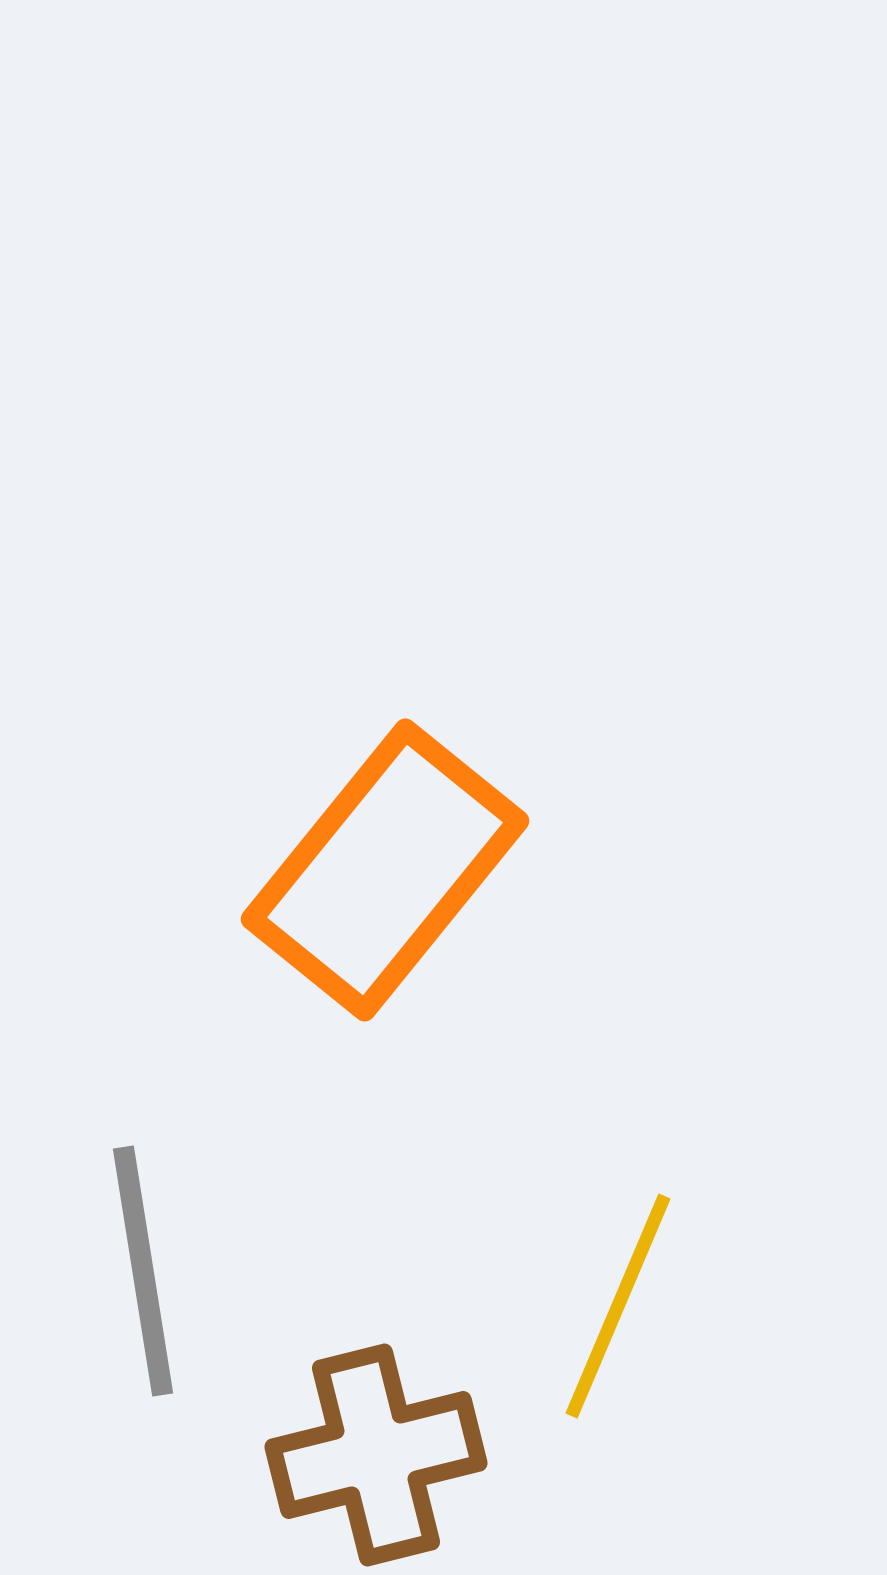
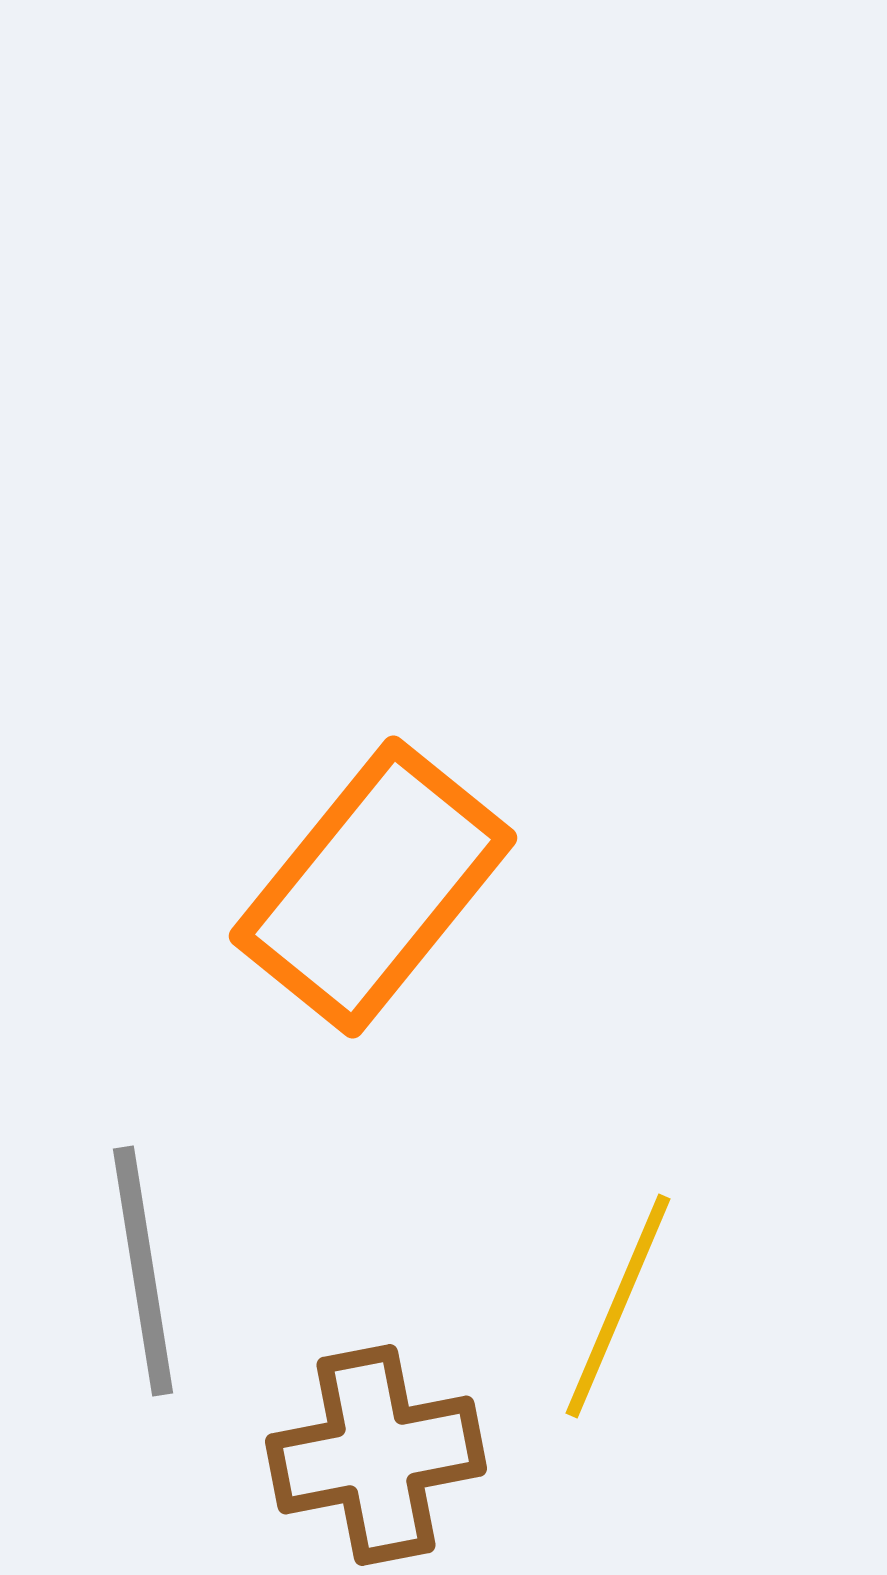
orange rectangle: moved 12 px left, 17 px down
brown cross: rotated 3 degrees clockwise
